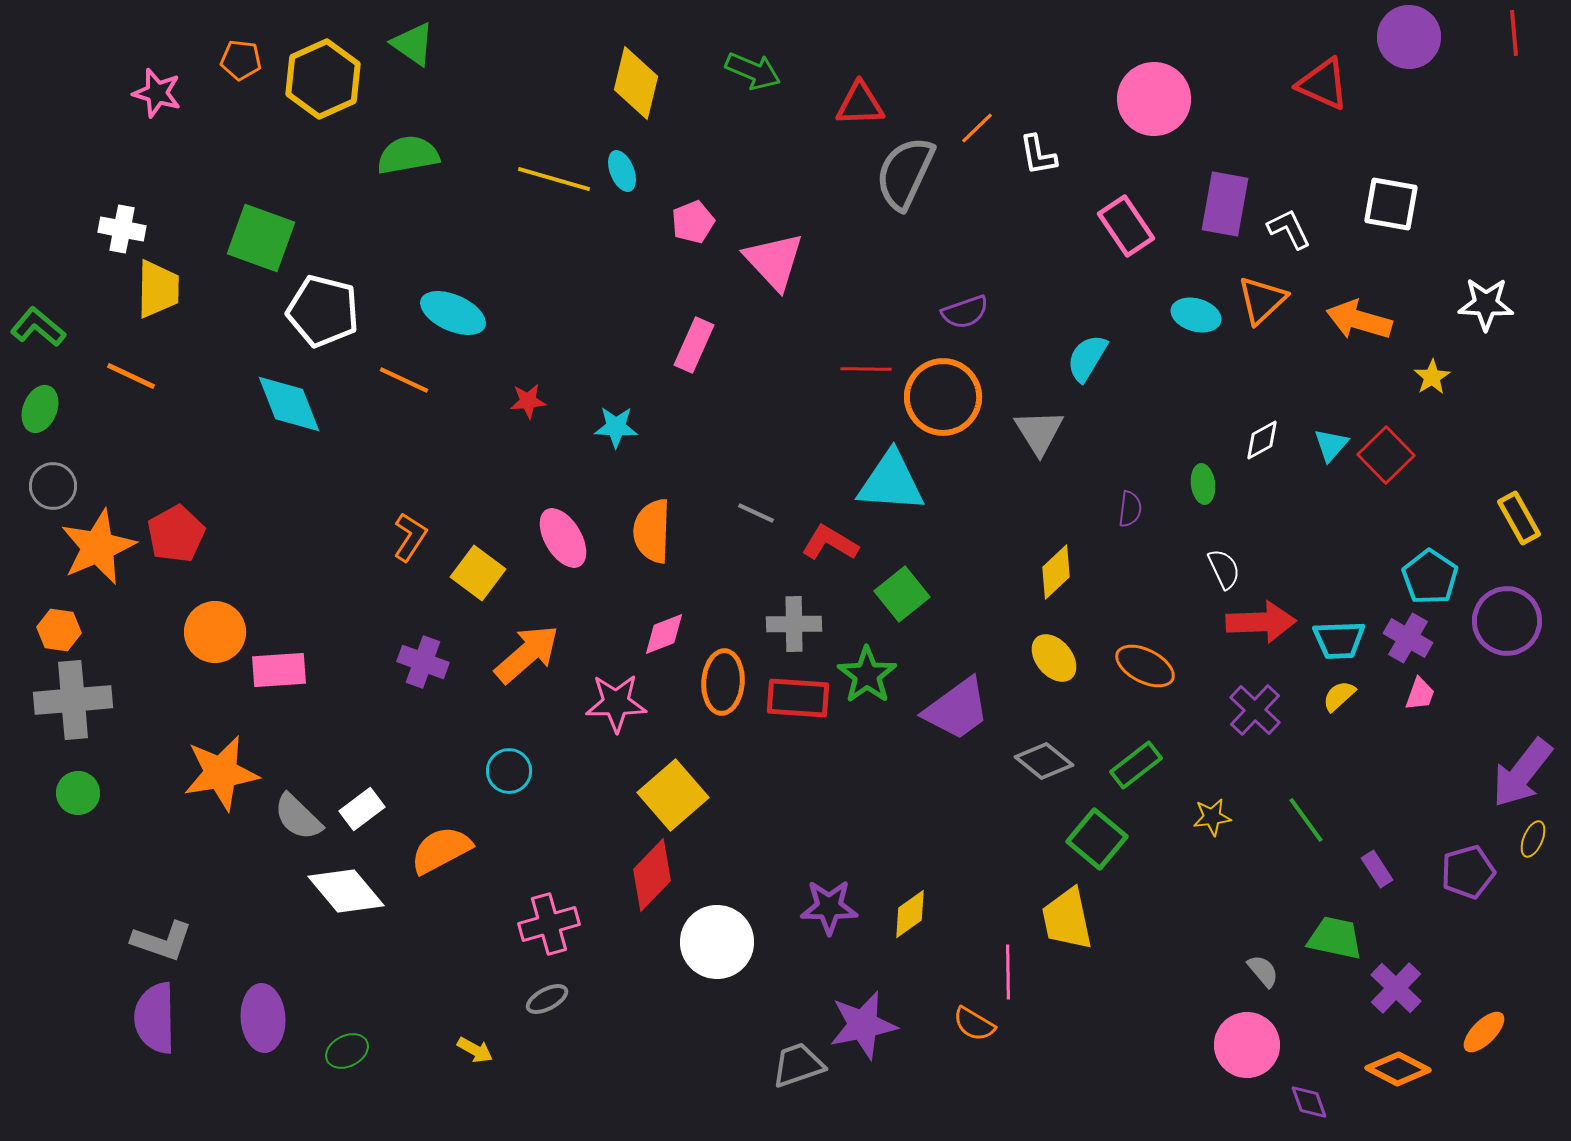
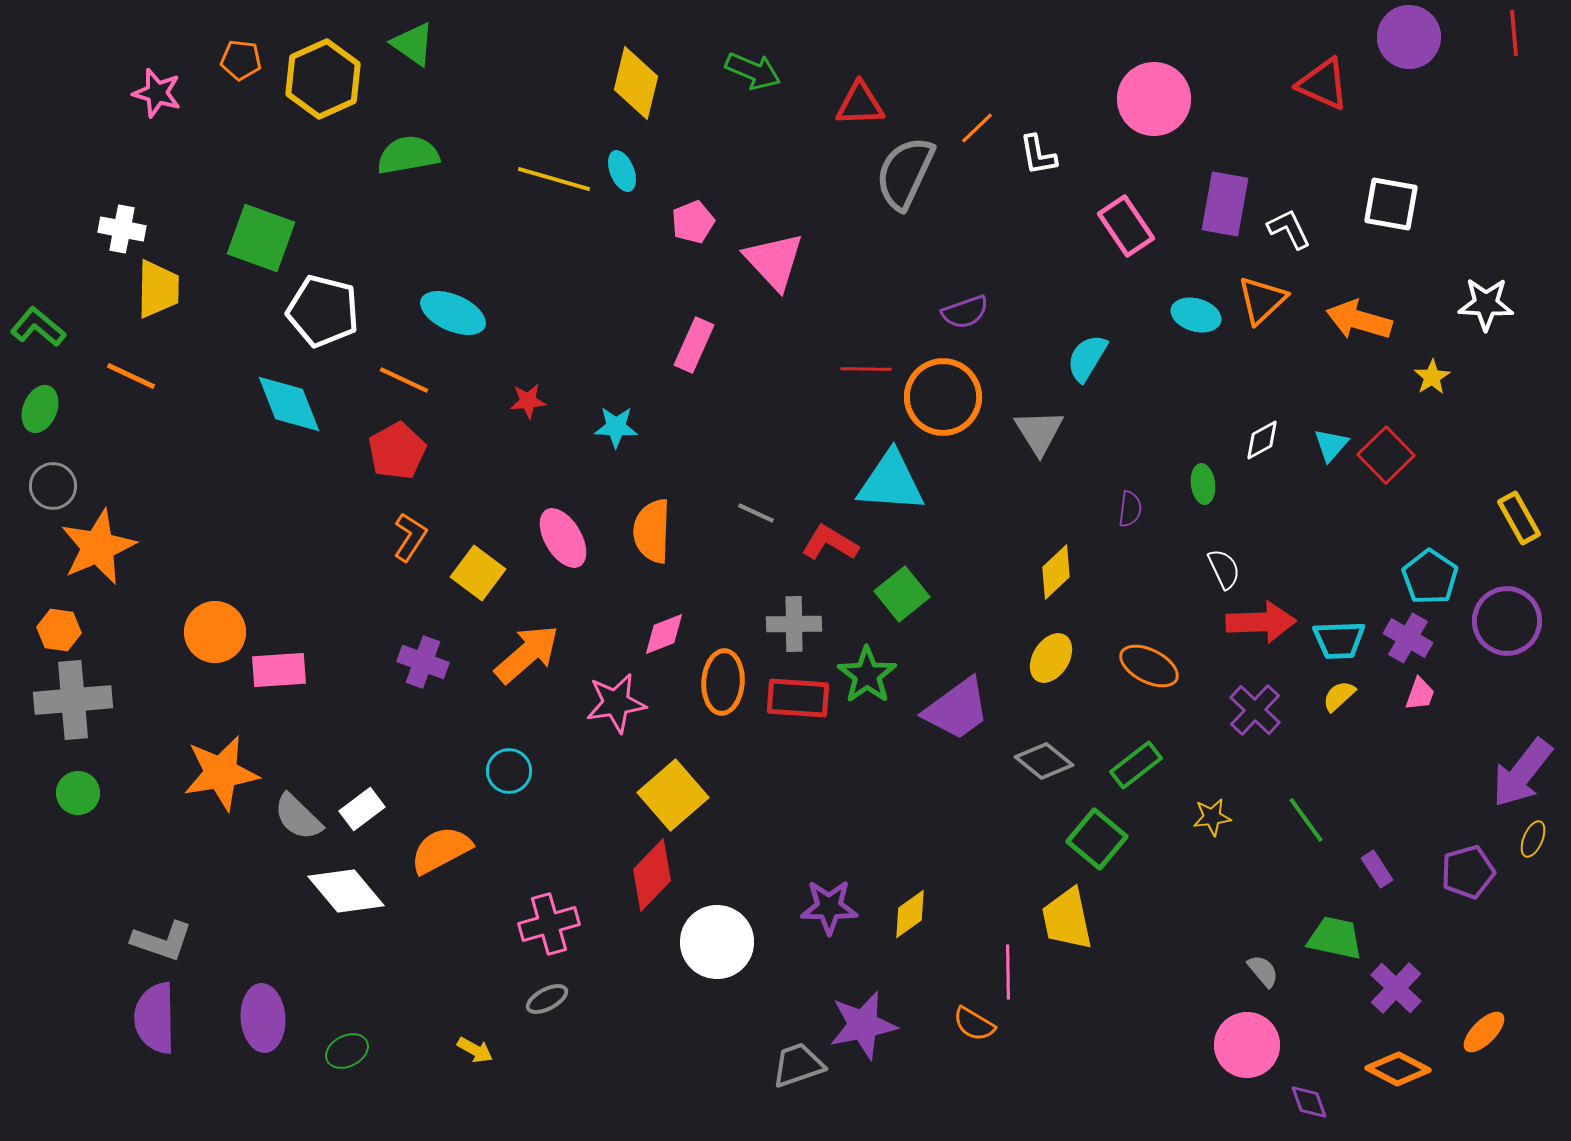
red pentagon at (176, 534): moved 221 px right, 83 px up
yellow ellipse at (1054, 658): moved 3 px left; rotated 72 degrees clockwise
orange ellipse at (1145, 666): moved 4 px right
pink star at (616, 703): rotated 8 degrees counterclockwise
